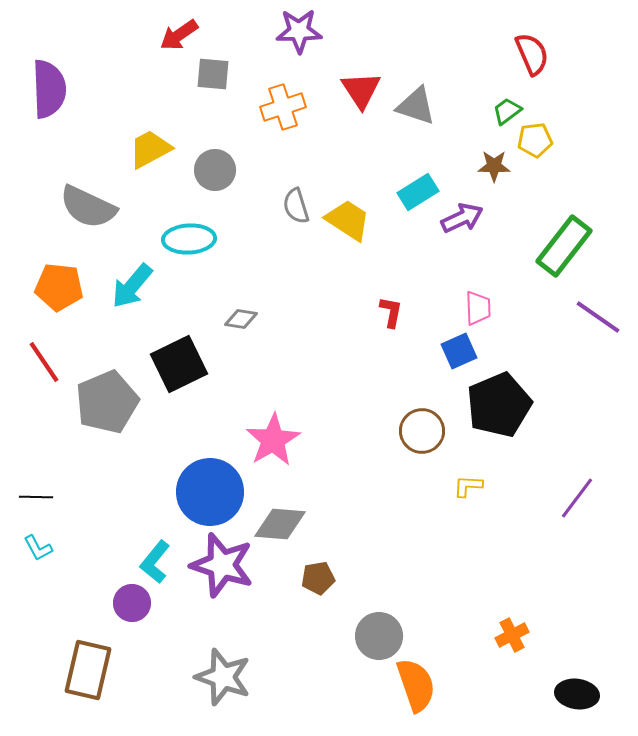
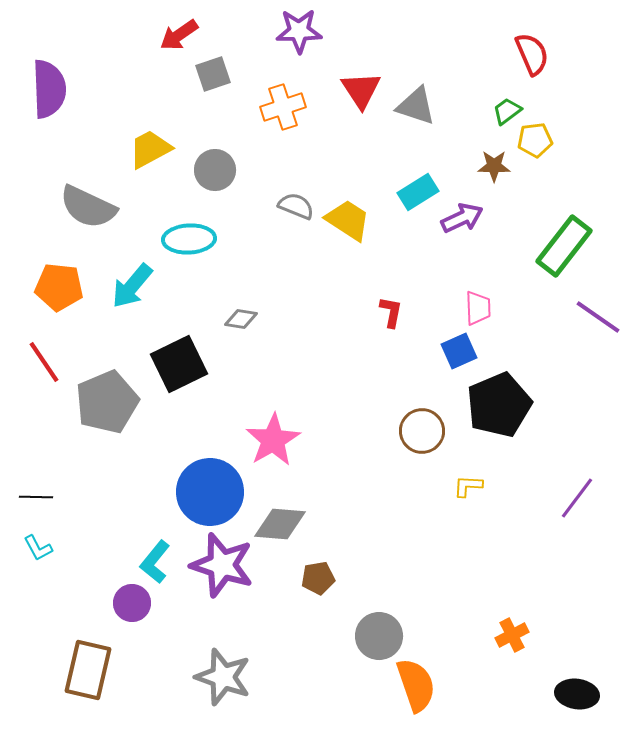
gray square at (213, 74): rotated 24 degrees counterclockwise
gray semicircle at (296, 206): rotated 129 degrees clockwise
